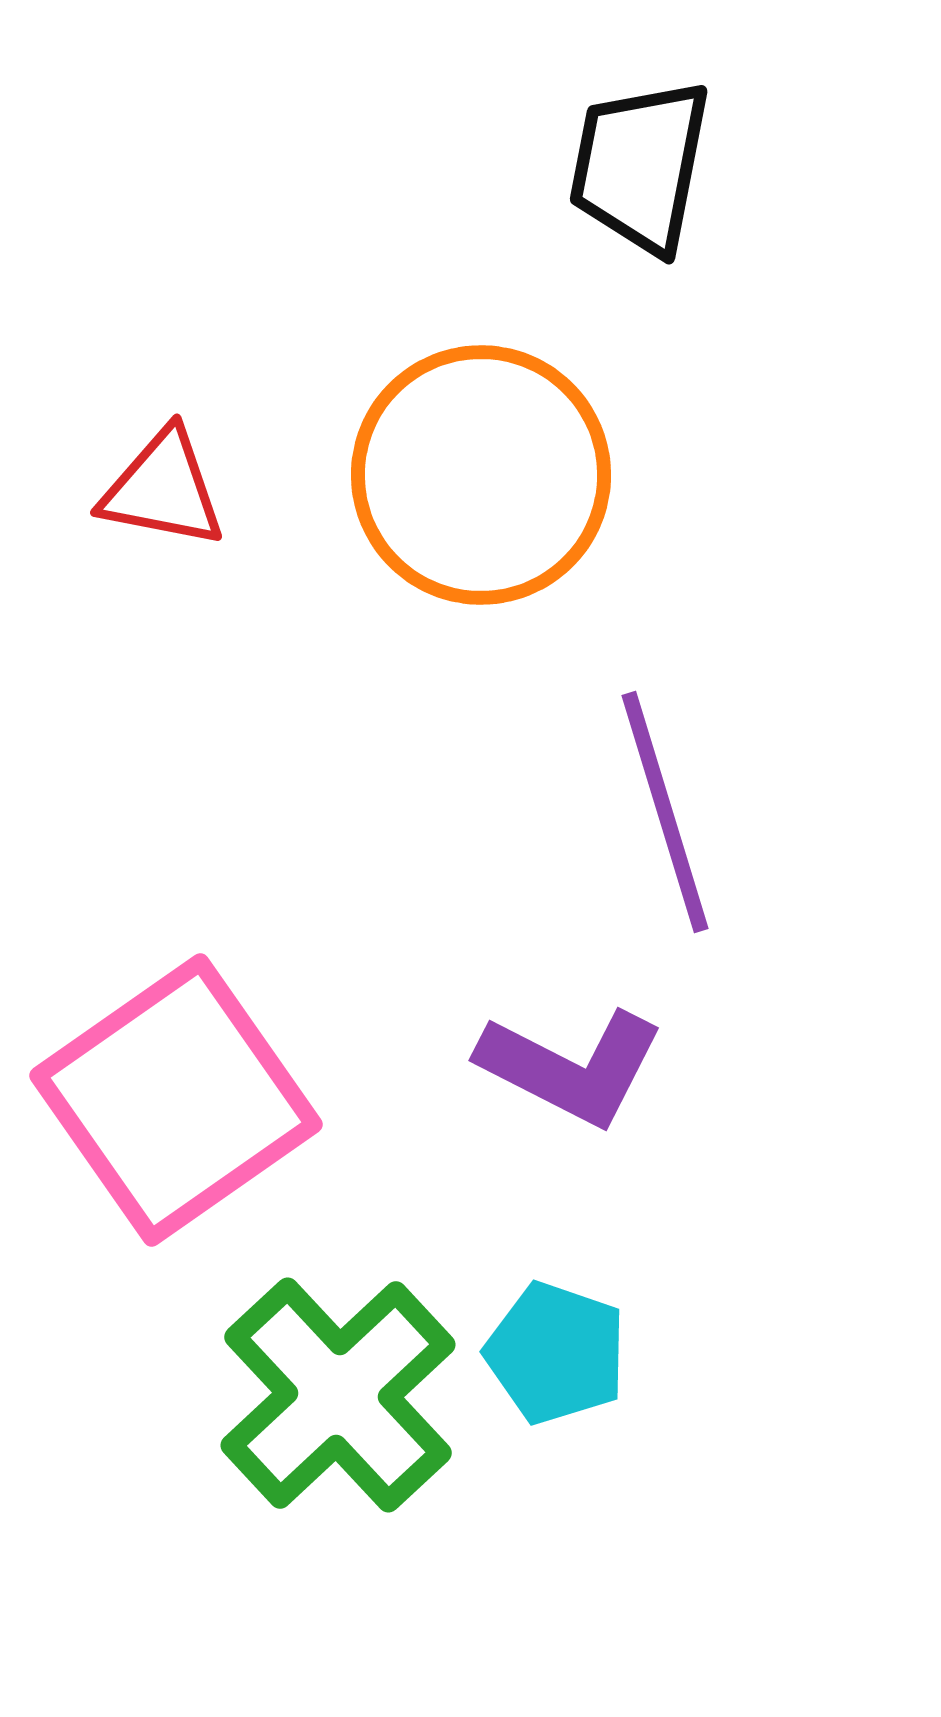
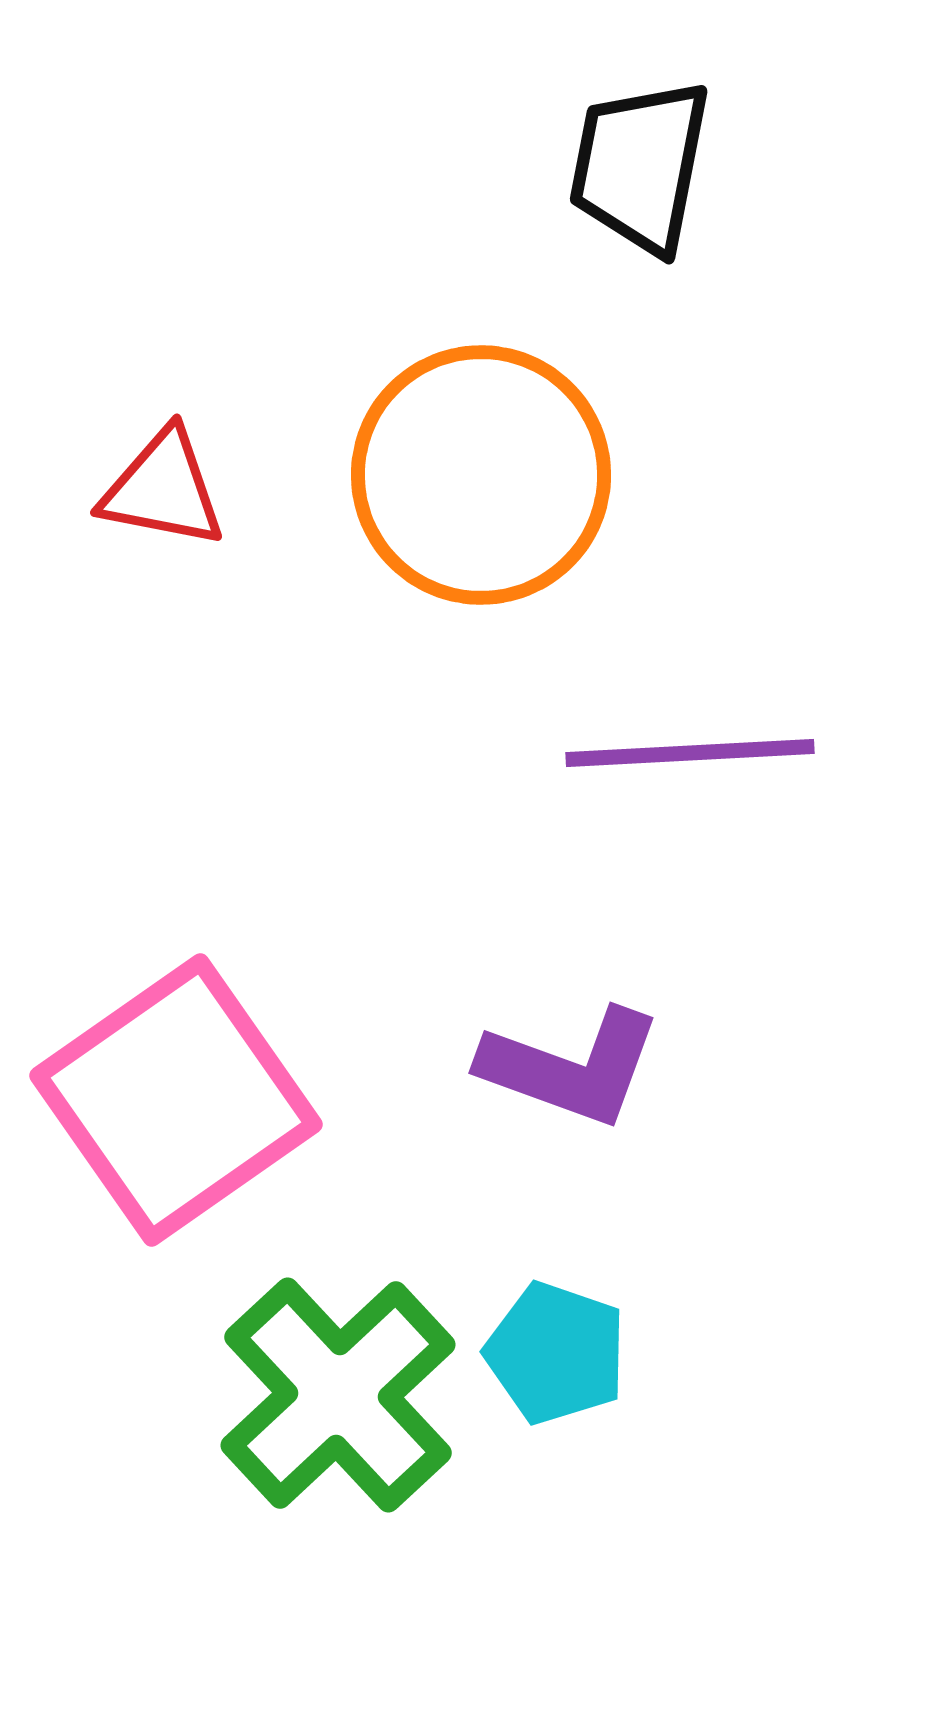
purple line: moved 25 px right, 59 px up; rotated 76 degrees counterclockwise
purple L-shape: rotated 7 degrees counterclockwise
